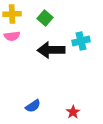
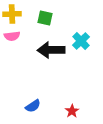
green square: rotated 28 degrees counterclockwise
cyan cross: rotated 30 degrees counterclockwise
red star: moved 1 px left, 1 px up
